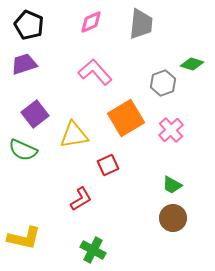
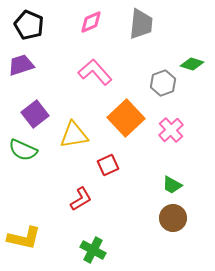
purple trapezoid: moved 3 px left, 1 px down
orange square: rotated 12 degrees counterclockwise
